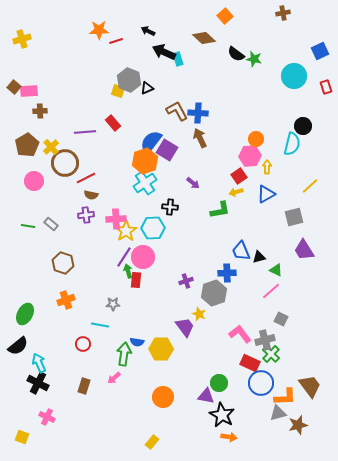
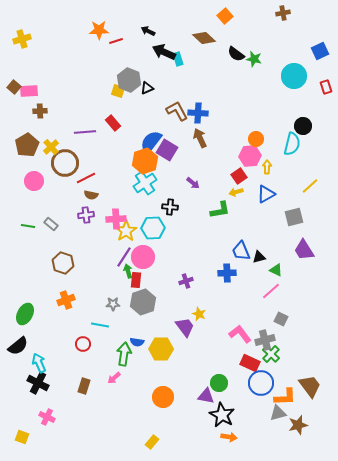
gray hexagon at (214, 293): moved 71 px left, 9 px down
